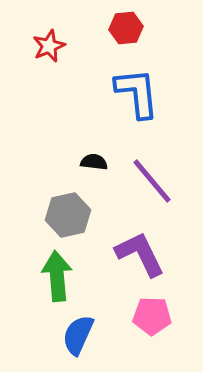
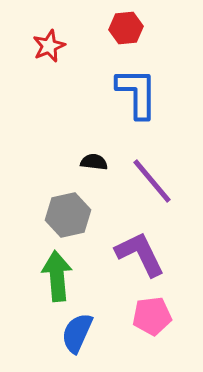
blue L-shape: rotated 6 degrees clockwise
pink pentagon: rotated 9 degrees counterclockwise
blue semicircle: moved 1 px left, 2 px up
